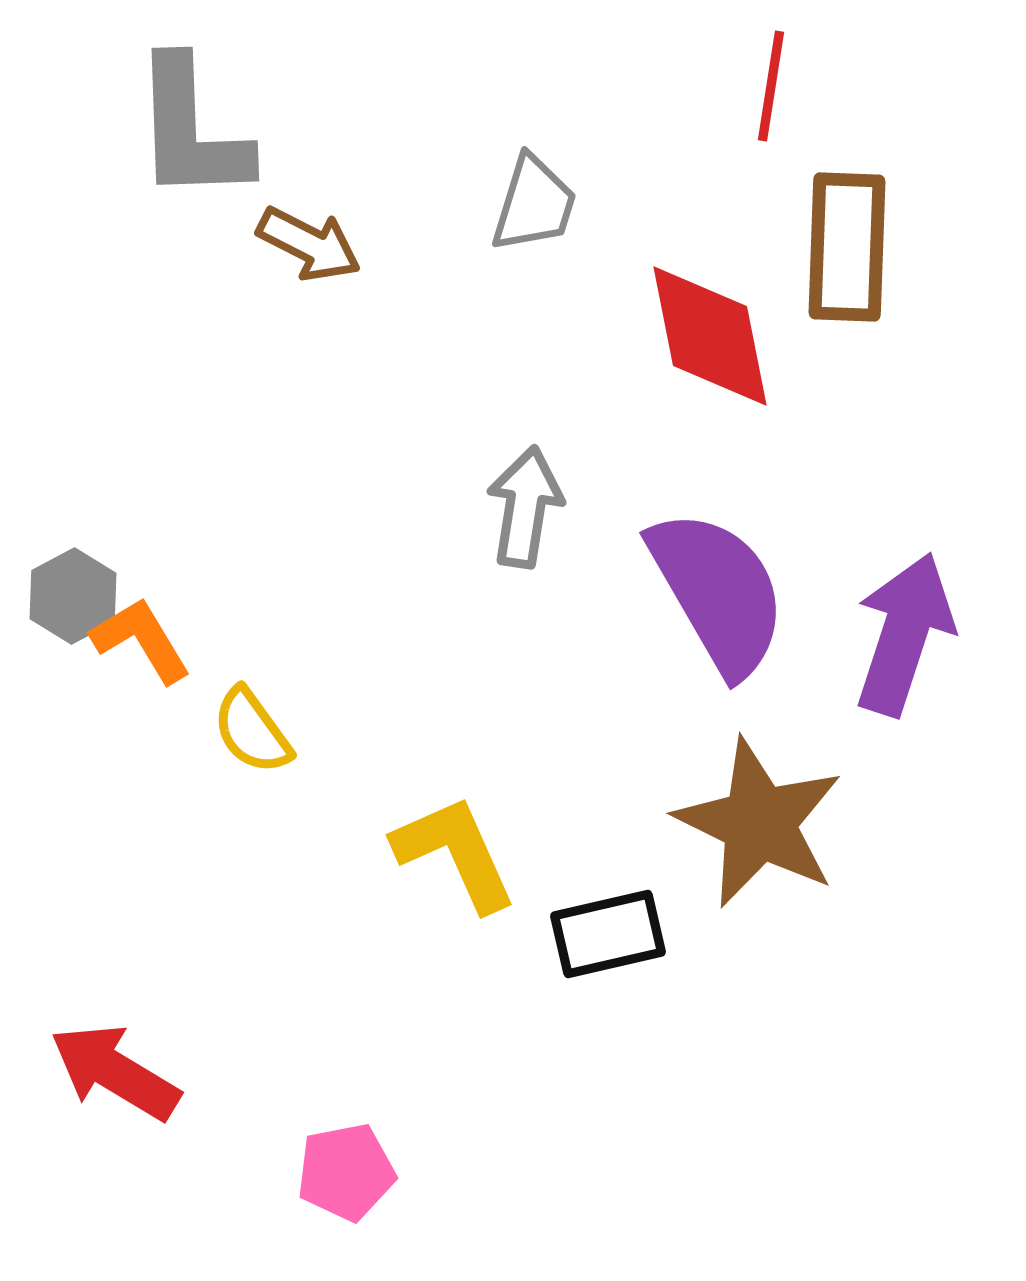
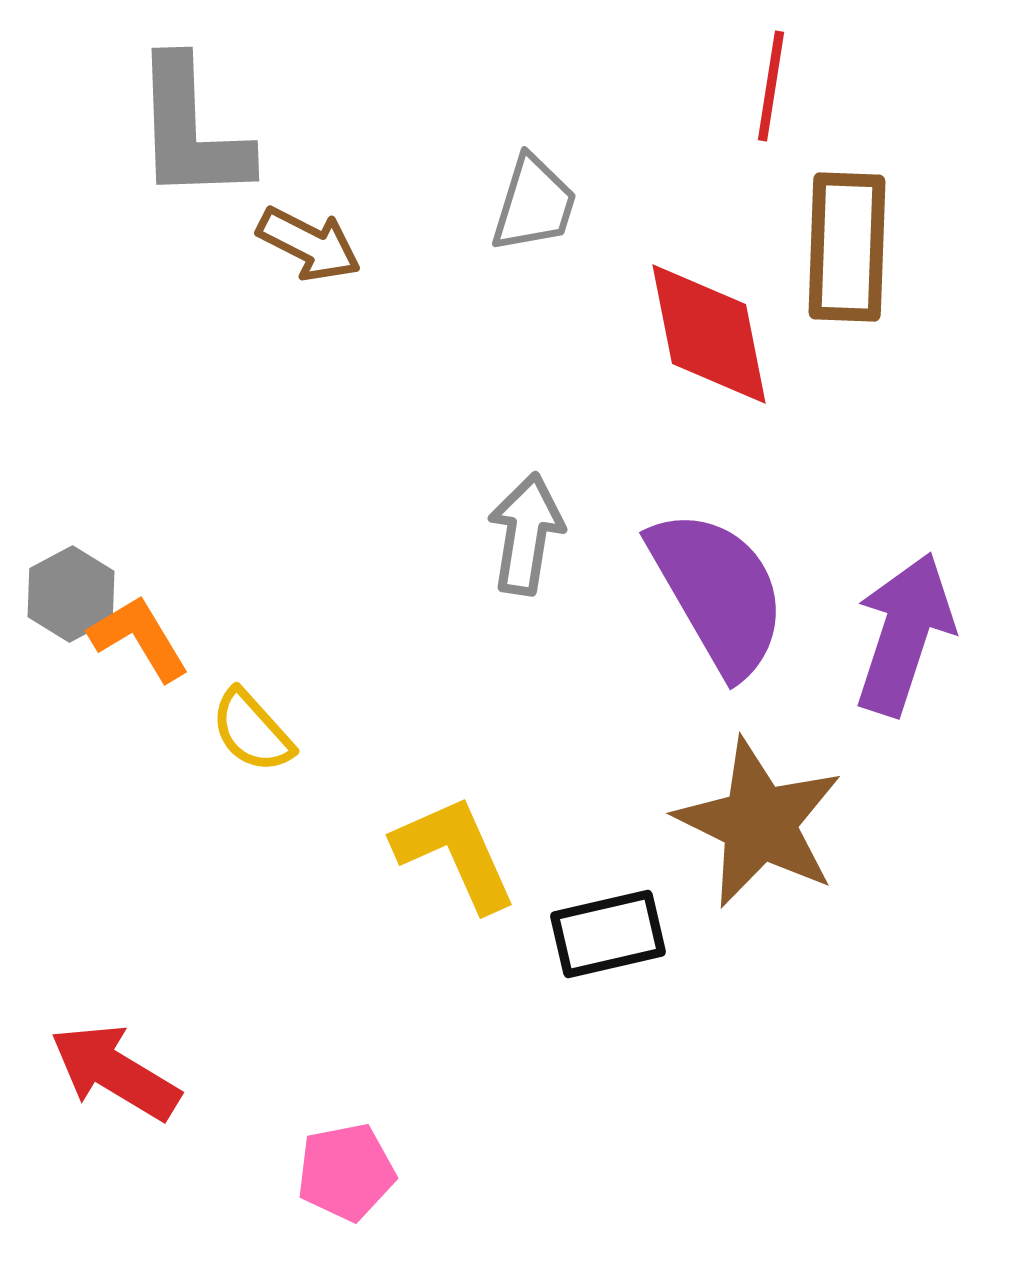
red diamond: moved 1 px left, 2 px up
gray arrow: moved 1 px right, 27 px down
gray hexagon: moved 2 px left, 2 px up
orange L-shape: moved 2 px left, 2 px up
yellow semicircle: rotated 6 degrees counterclockwise
